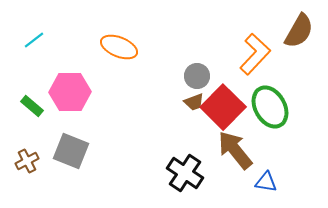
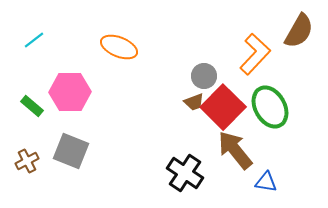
gray circle: moved 7 px right
